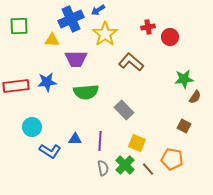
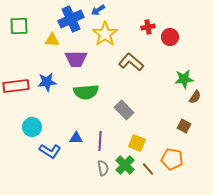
blue triangle: moved 1 px right, 1 px up
